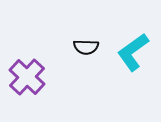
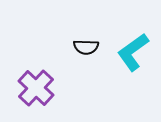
purple cross: moved 9 px right, 11 px down
